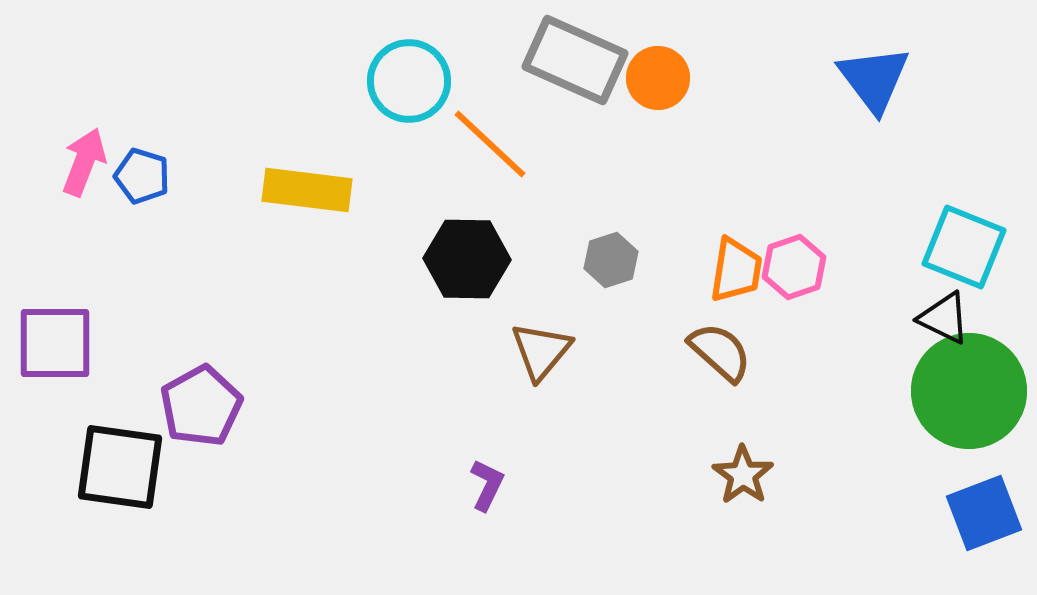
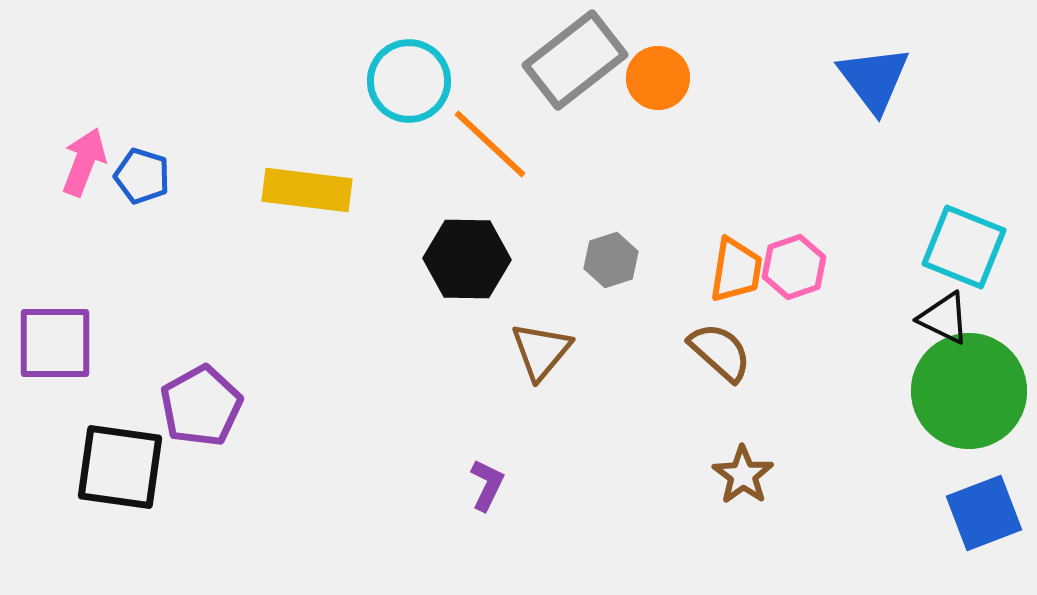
gray rectangle: rotated 62 degrees counterclockwise
